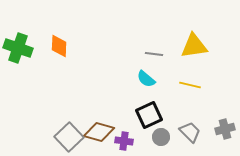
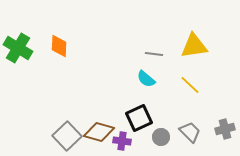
green cross: rotated 12 degrees clockwise
yellow line: rotated 30 degrees clockwise
black square: moved 10 px left, 3 px down
gray square: moved 2 px left, 1 px up
purple cross: moved 2 px left
